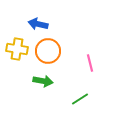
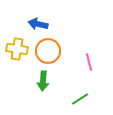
pink line: moved 1 px left, 1 px up
green arrow: rotated 84 degrees clockwise
